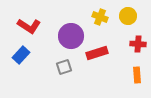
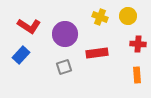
purple circle: moved 6 px left, 2 px up
red rectangle: rotated 10 degrees clockwise
